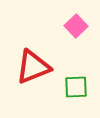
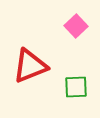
red triangle: moved 3 px left, 1 px up
